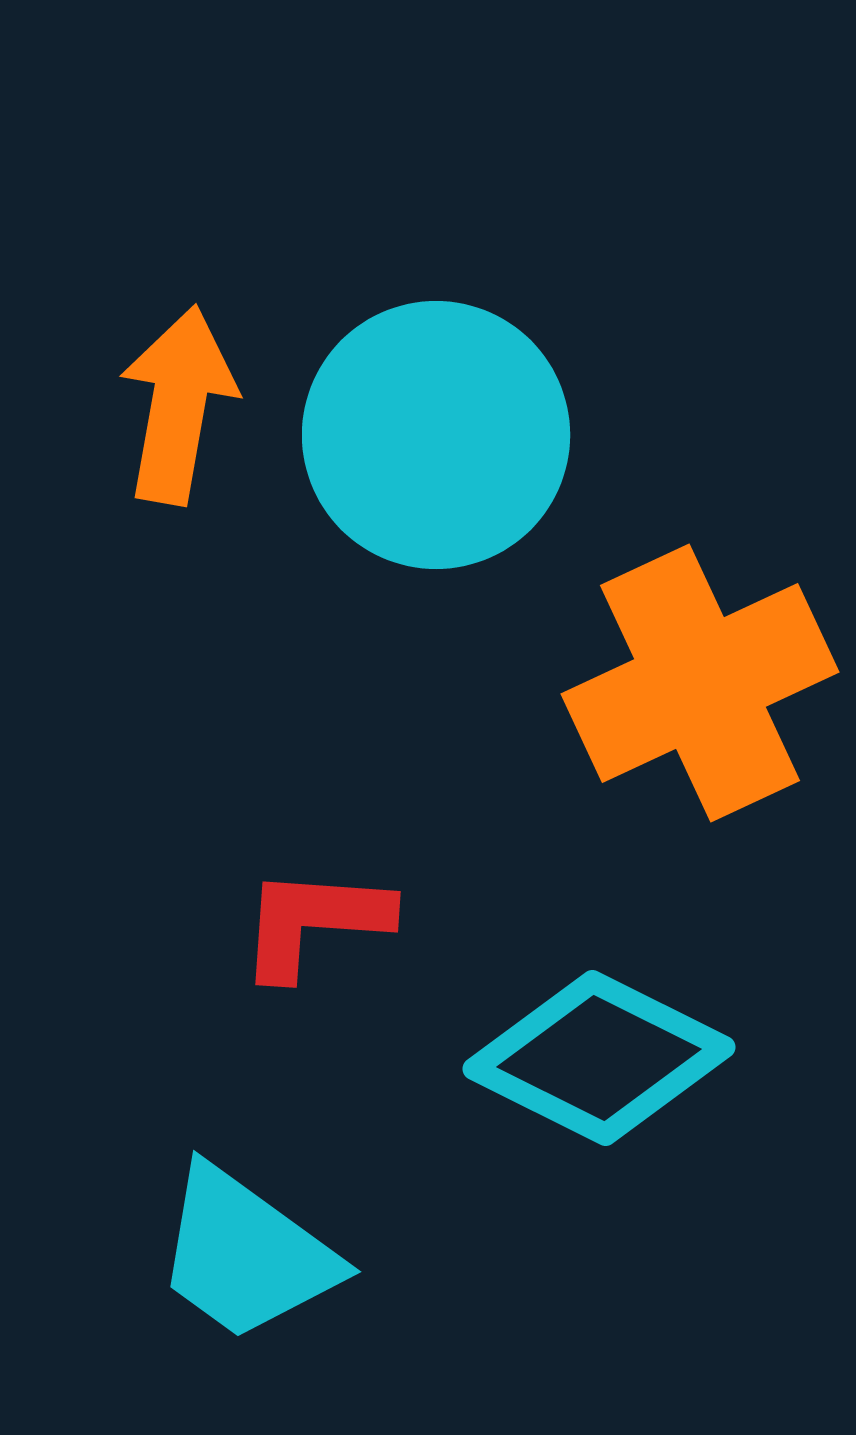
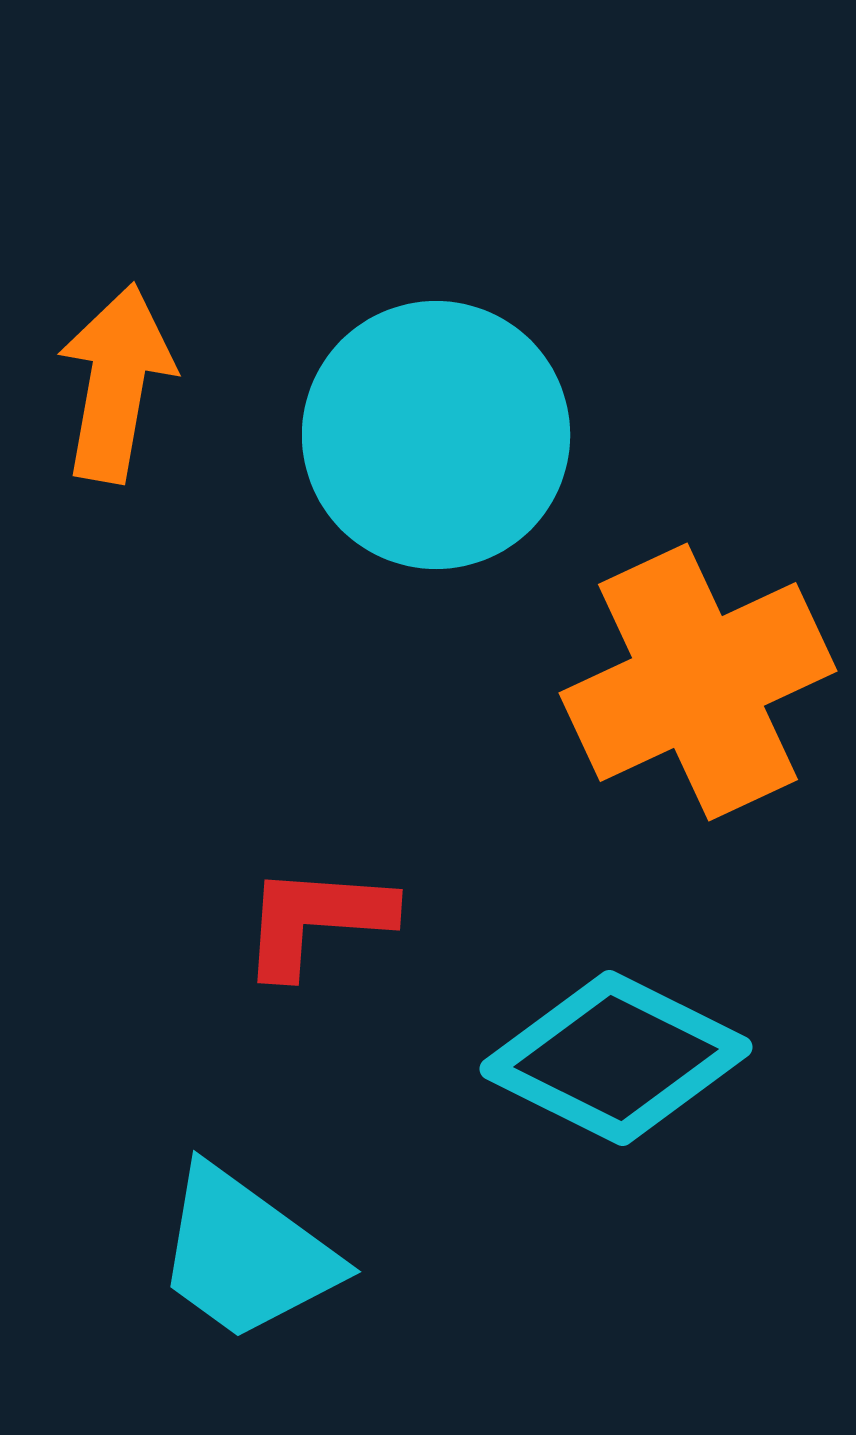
orange arrow: moved 62 px left, 22 px up
orange cross: moved 2 px left, 1 px up
red L-shape: moved 2 px right, 2 px up
cyan diamond: moved 17 px right
